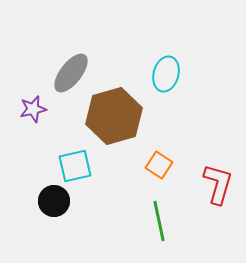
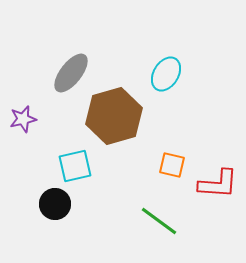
cyan ellipse: rotated 16 degrees clockwise
purple star: moved 10 px left, 10 px down
orange square: moved 13 px right; rotated 20 degrees counterclockwise
red L-shape: rotated 78 degrees clockwise
black circle: moved 1 px right, 3 px down
green line: rotated 42 degrees counterclockwise
